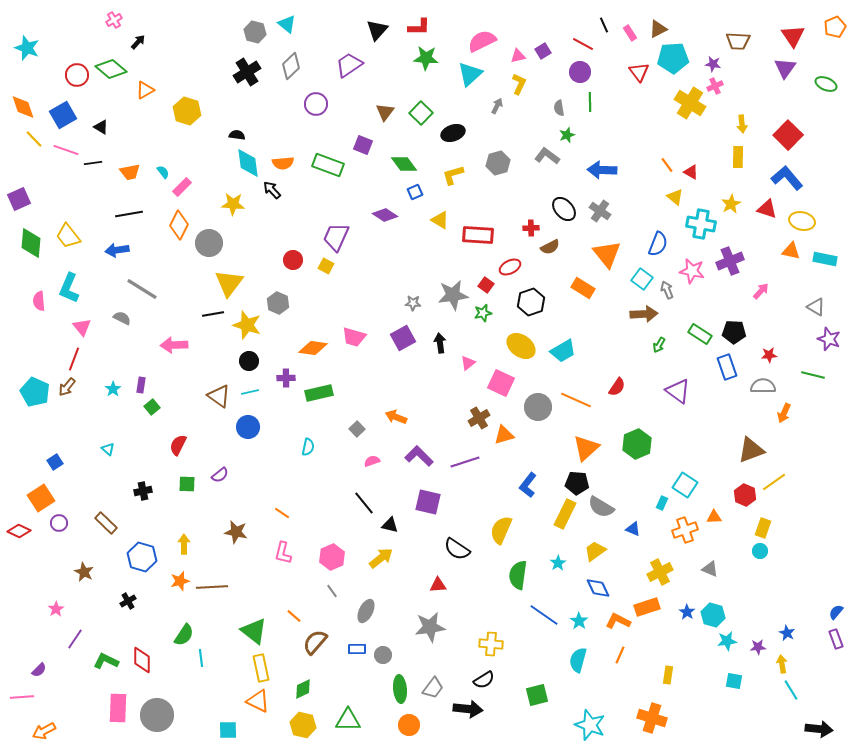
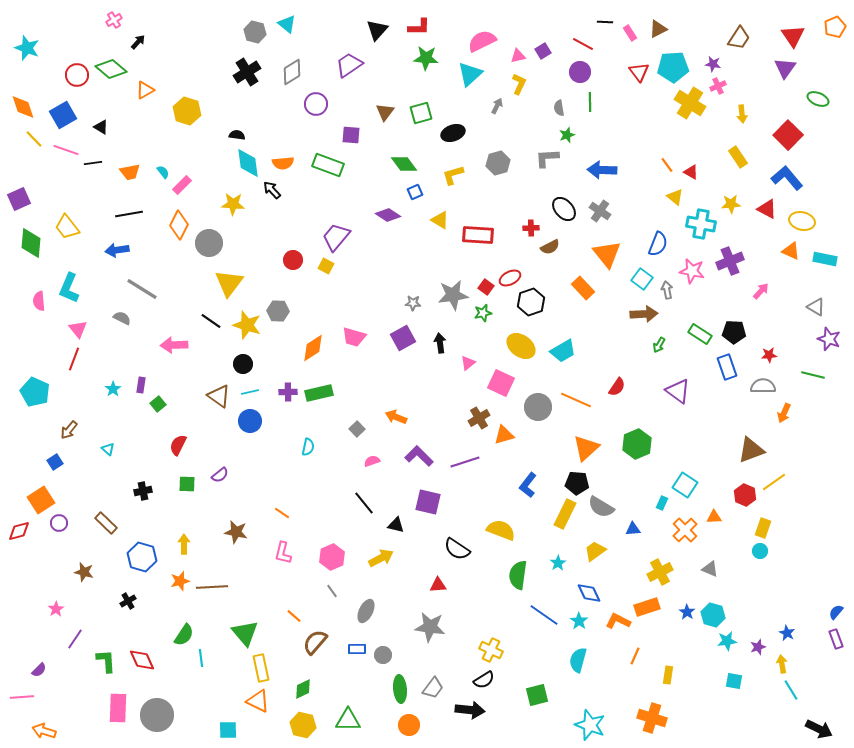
black line at (604, 25): moved 1 px right, 3 px up; rotated 63 degrees counterclockwise
brown trapezoid at (738, 41): moved 1 px right, 3 px up; rotated 60 degrees counterclockwise
cyan pentagon at (673, 58): moved 9 px down
gray diamond at (291, 66): moved 1 px right, 6 px down; rotated 12 degrees clockwise
green ellipse at (826, 84): moved 8 px left, 15 px down
pink cross at (715, 86): moved 3 px right
green square at (421, 113): rotated 30 degrees clockwise
yellow arrow at (742, 124): moved 10 px up
purple square at (363, 145): moved 12 px left, 10 px up; rotated 18 degrees counterclockwise
gray L-shape at (547, 156): moved 2 px down; rotated 40 degrees counterclockwise
yellow rectangle at (738, 157): rotated 35 degrees counterclockwise
pink rectangle at (182, 187): moved 2 px up
yellow star at (731, 204): rotated 24 degrees clockwise
red triangle at (767, 209): rotated 10 degrees clockwise
purple diamond at (385, 215): moved 3 px right
yellow trapezoid at (68, 236): moved 1 px left, 9 px up
purple trapezoid at (336, 237): rotated 16 degrees clockwise
orange triangle at (791, 251): rotated 12 degrees clockwise
red ellipse at (510, 267): moved 11 px down
red square at (486, 285): moved 2 px down
orange rectangle at (583, 288): rotated 15 degrees clockwise
gray arrow at (667, 290): rotated 12 degrees clockwise
gray hexagon at (278, 303): moved 8 px down; rotated 20 degrees counterclockwise
black line at (213, 314): moved 2 px left, 7 px down; rotated 45 degrees clockwise
pink triangle at (82, 327): moved 4 px left, 2 px down
orange diamond at (313, 348): rotated 40 degrees counterclockwise
black circle at (249, 361): moved 6 px left, 3 px down
purple cross at (286, 378): moved 2 px right, 14 px down
brown arrow at (67, 387): moved 2 px right, 43 px down
green square at (152, 407): moved 6 px right, 3 px up
blue circle at (248, 427): moved 2 px right, 6 px up
orange square at (41, 498): moved 2 px down
black triangle at (390, 525): moved 6 px right
blue triangle at (633, 529): rotated 28 degrees counterclockwise
yellow semicircle at (501, 530): rotated 88 degrees clockwise
orange cross at (685, 530): rotated 25 degrees counterclockwise
red diamond at (19, 531): rotated 40 degrees counterclockwise
yellow arrow at (381, 558): rotated 10 degrees clockwise
brown star at (84, 572): rotated 12 degrees counterclockwise
blue diamond at (598, 588): moved 9 px left, 5 px down
gray star at (430, 627): rotated 16 degrees clockwise
green triangle at (254, 631): moved 9 px left, 2 px down; rotated 12 degrees clockwise
yellow cross at (491, 644): moved 6 px down; rotated 20 degrees clockwise
purple star at (758, 647): rotated 14 degrees counterclockwise
orange line at (620, 655): moved 15 px right, 1 px down
red diamond at (142, 660): rotated 24 degrees counterclockwise
green L-shape at (106, 661): rotated 60 degrees clockwise
black arrow at (468, 709): moved 2 px right, 1 px down
black arrow at (819, 729): rotated 20 degrees clockwise
orange arrow at (44, 731): rotated 45 degrees clockwise
